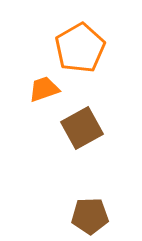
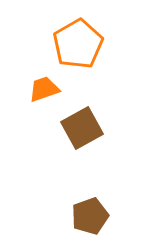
orange pentagon: moved 2 px left, 4 px up
brown pentagon: rotated 18 degrees counterclockwise
